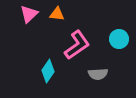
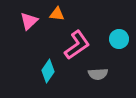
pink triangle: moved 7 px down
